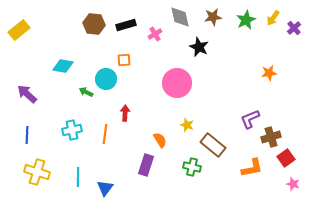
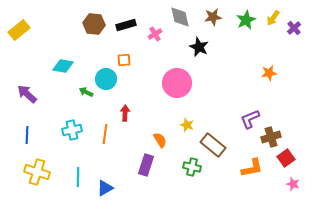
blue triangle: rotated 24 degrees clockwise
